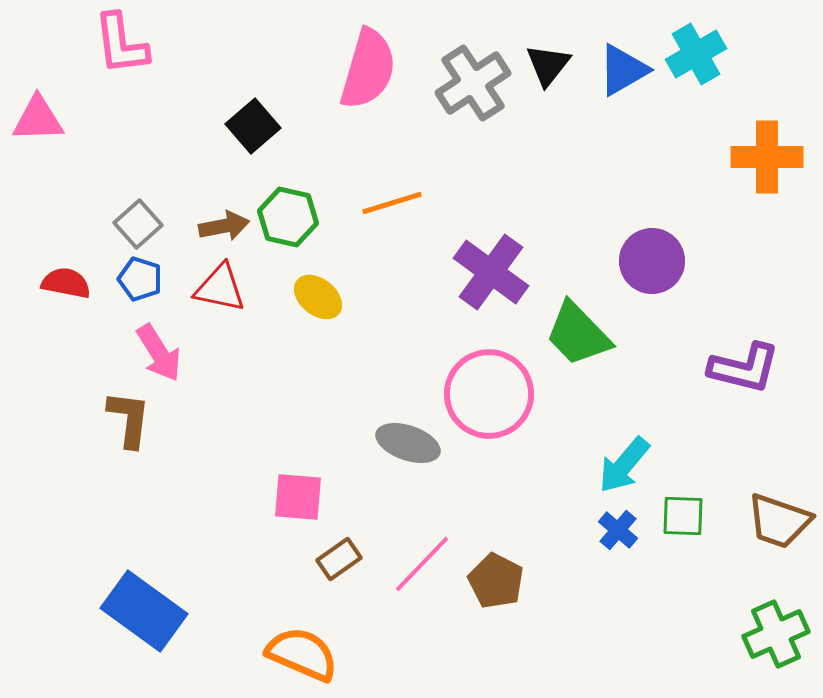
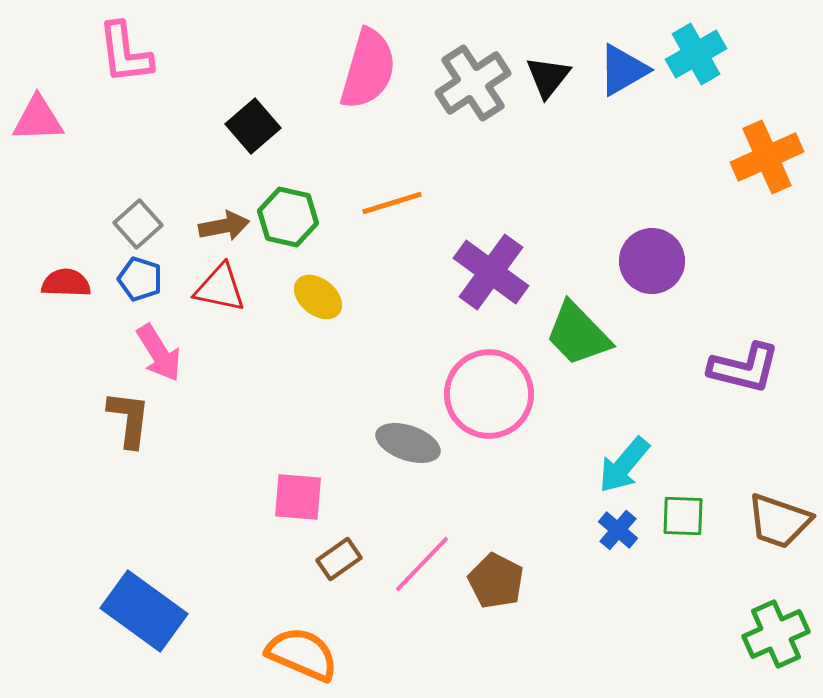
pink L-shape: moved 4 px right, 9 px down
black triangle: moved 12 px down
orange cross: rotated 24 degrees counterclockwise
red semicircle: rotated 9 degrees counterclockwise
